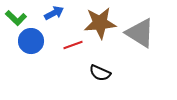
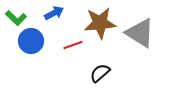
black semicircle: rotated 115 degrees clockwise
